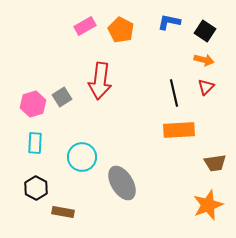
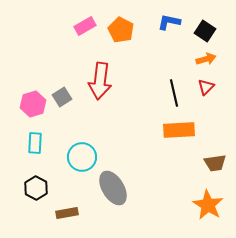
orange arrow: moved 2 px right, 1 px up; rotated 30 degrees counterclockwise
gray ellipse: moved 9 px left, 5 px down
orange star: rotated 20 degrees counterclockwise
brown rectangle: moved 4 px right, 1 px down; rotated 20 degrees counterclockwise
